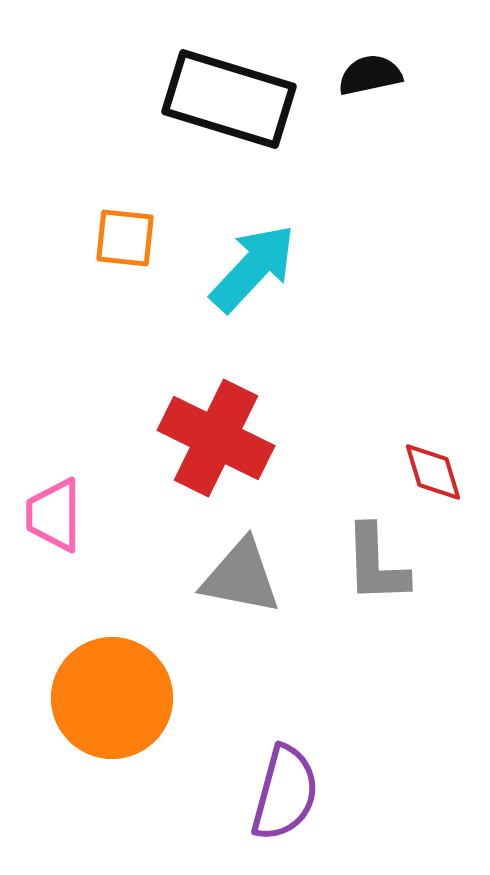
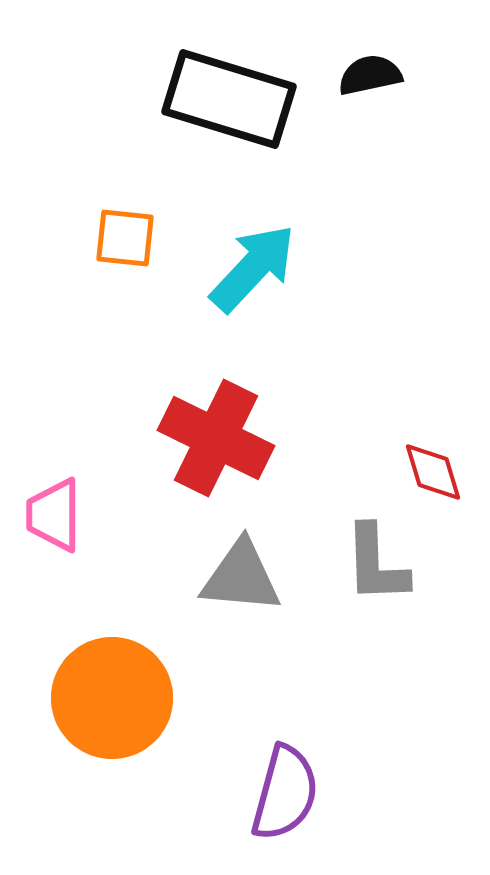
gray triangle: rotated 6 degrees counterclockwise
